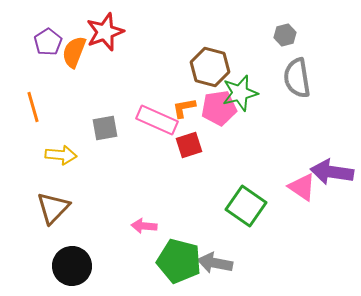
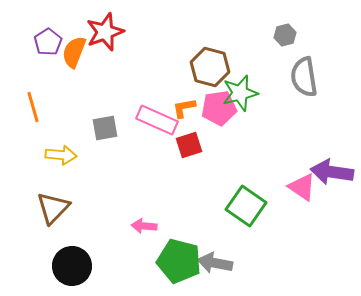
gray semicircle: moved 7 px right, 1 px up
